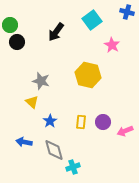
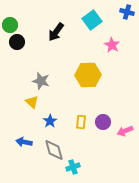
yellow hexagon: rotated 15 degrees counterclockwise
